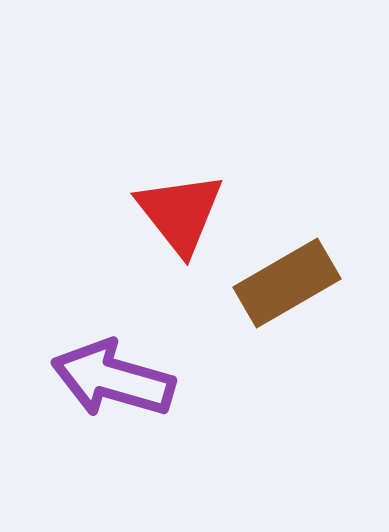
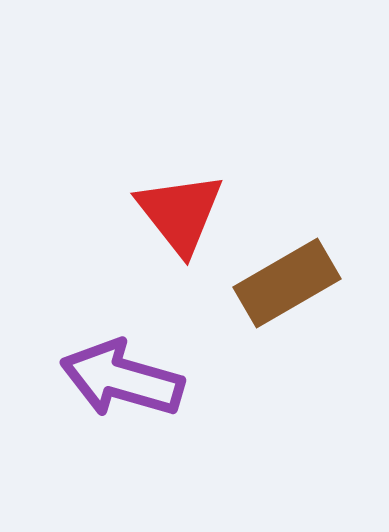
purple arrow: moved 9 px right
